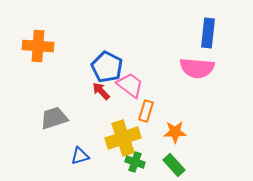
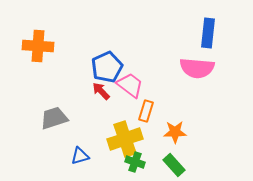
blue pentagon: rotated 20 degrees clockwise
yellow cross: moved 2 px right, 1 px down
